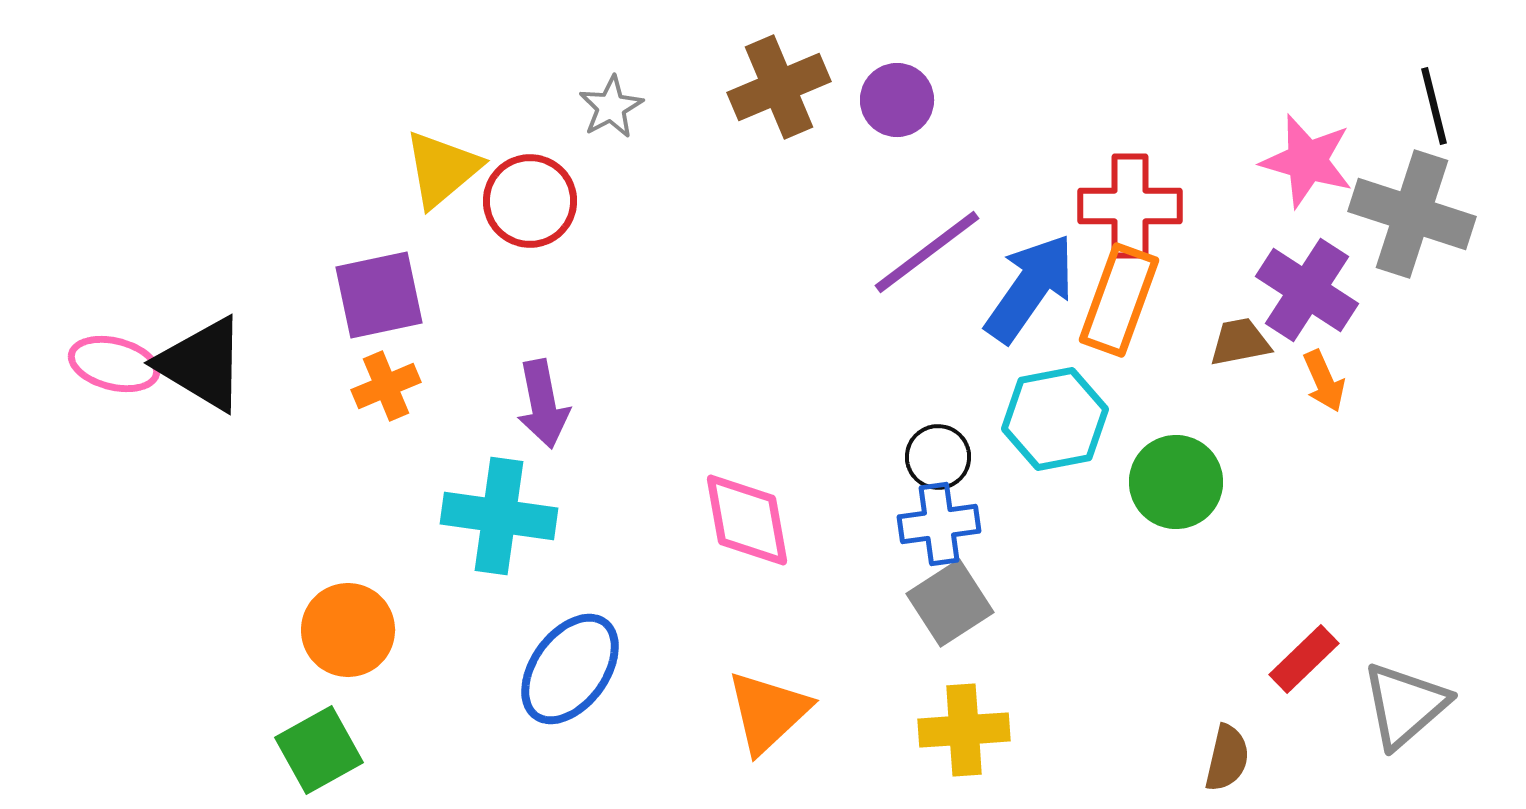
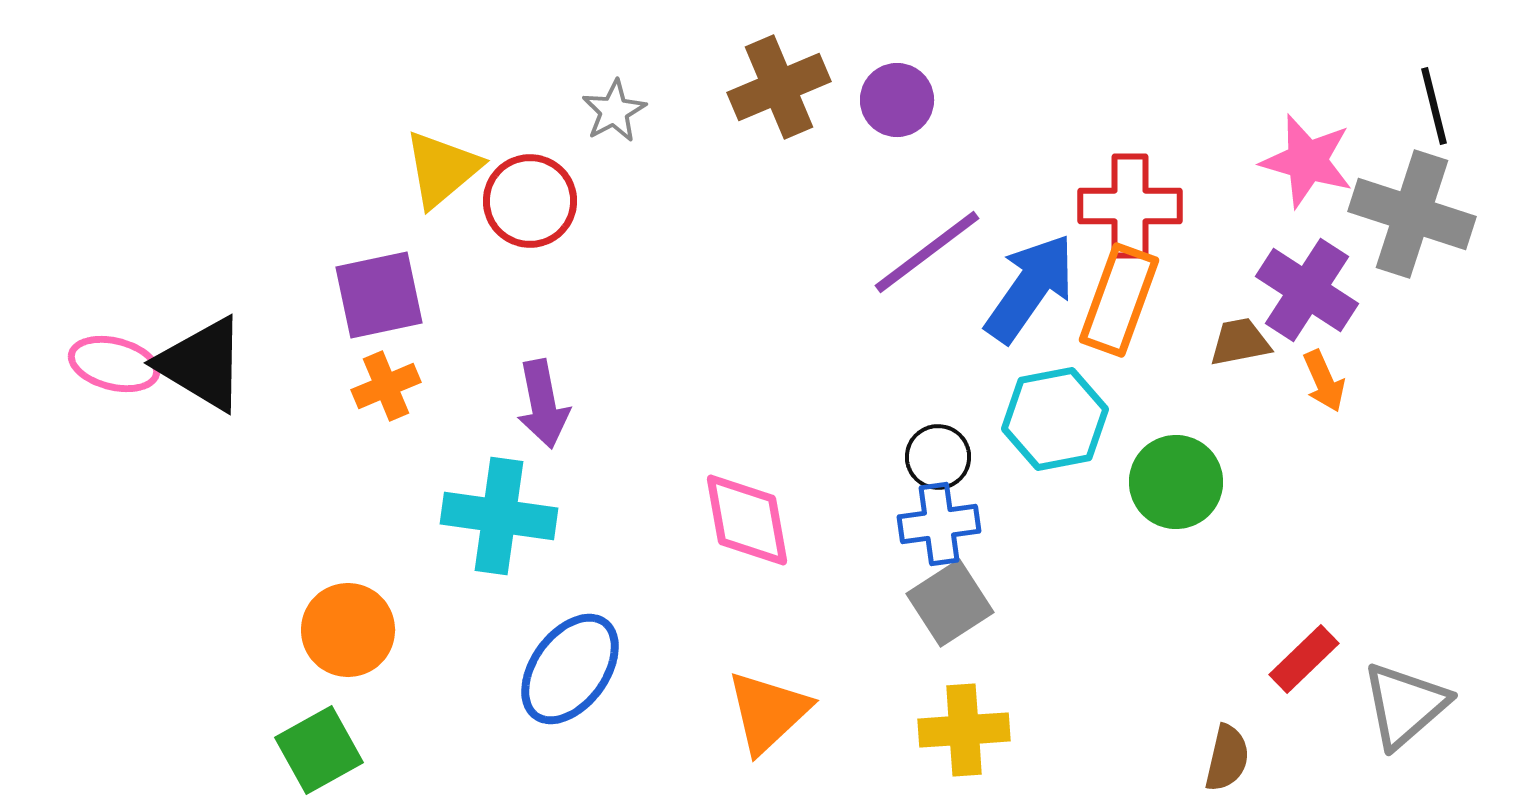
gray star: moved 3 px right, 4 px down
